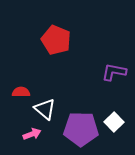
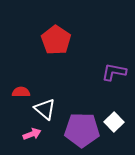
red pentagon: rotated 12 degrees clockwise
purple pentagon: moved 1 px right, 1 px down
